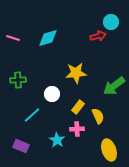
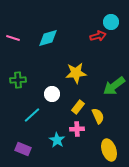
purple rectangle: moved 2 px right, 3 px down
